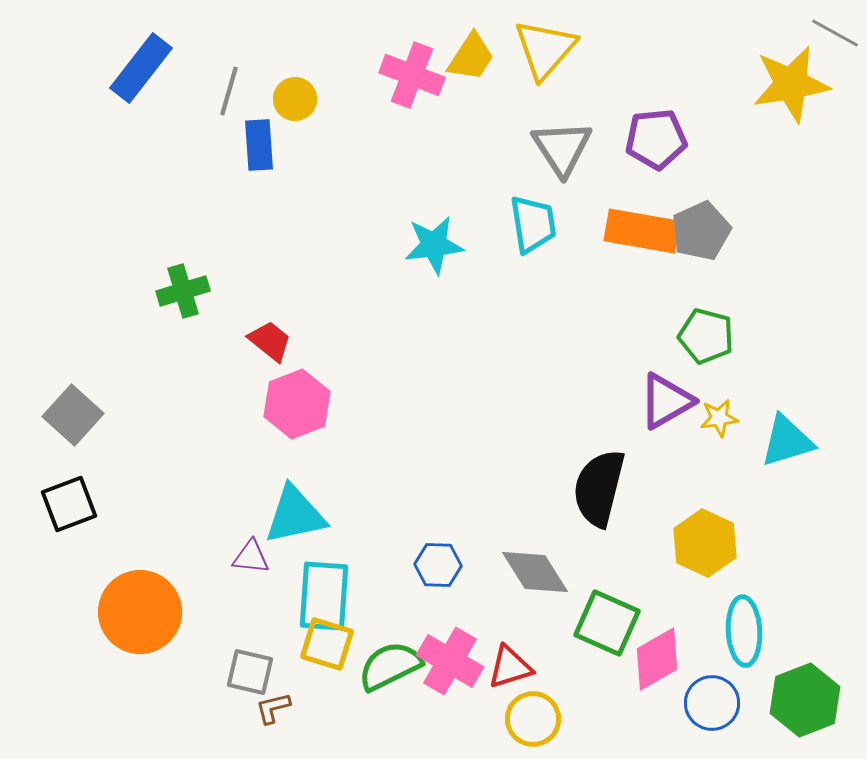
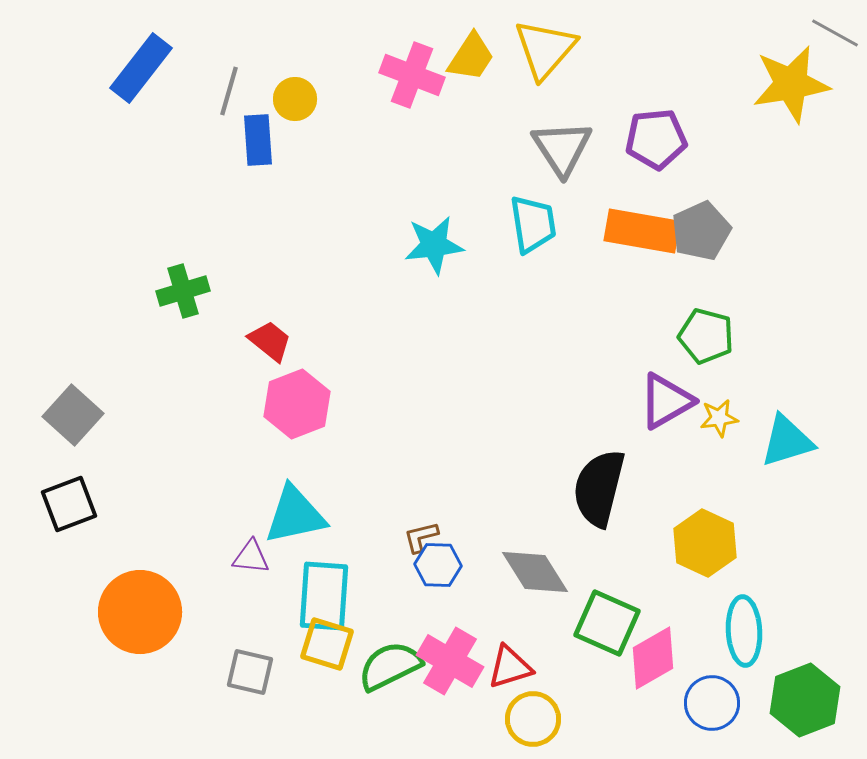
blue rectangle at (259, 145): moved 1 px left, 5 px up
pink diamond at (657, 659): moved 4 px left, 1 px up
brown L-shape at (273, 708): moved 148 px right, 171 px up
